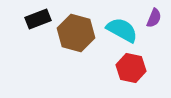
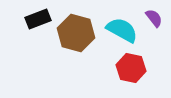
purple semicircle: rotated 60 degrees counterclockwise
